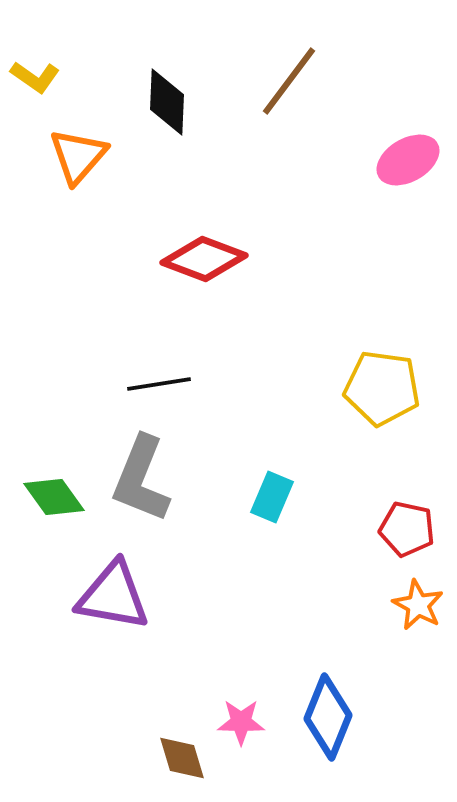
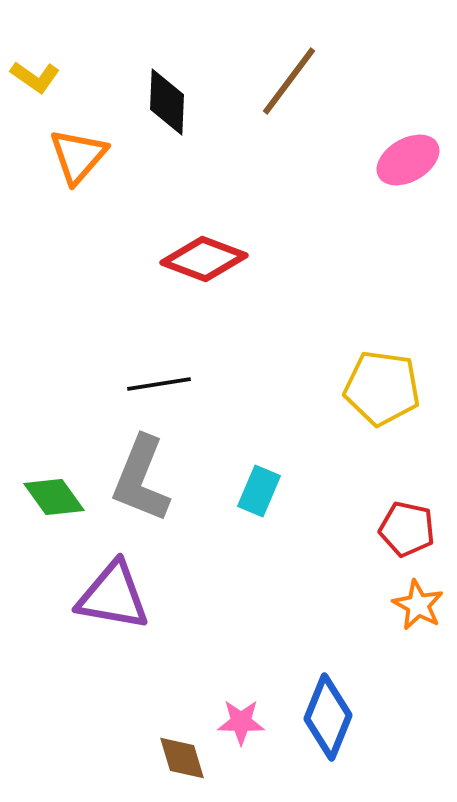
cyan rectangle: moved 13 px left, 6 px up
